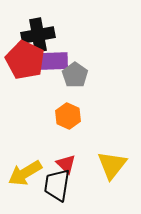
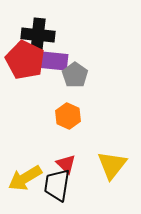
black cross: rotated 16 degrees clockwise
purple rectangle: rotated 8 degrees clockwise
yellow arrow: moved 5 px down
